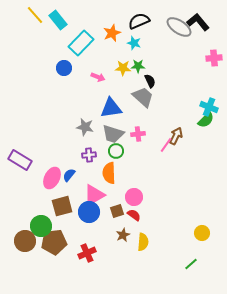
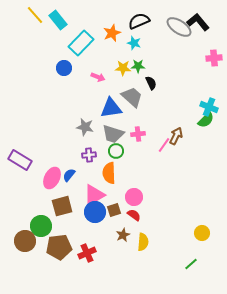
black semicircle at (150, 81): moved 1 px right, 2 px down
gray trapezoid at (143, 97): moved 11 px left
pink line at (166, 145): moved 2 px left
brown square at (117, 211): moved 3 px left, 1 px up
blue circle at (89, 212): moved 6 px right
brown pentagon at (54, 242): moved 5 px right, 5 px down
